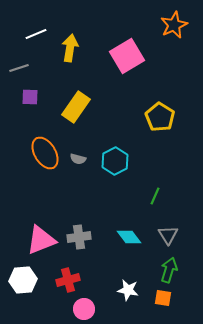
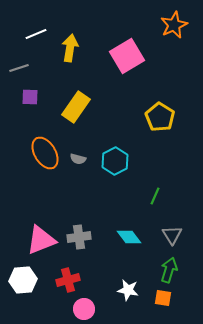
gray triangle: moved 4 px right
